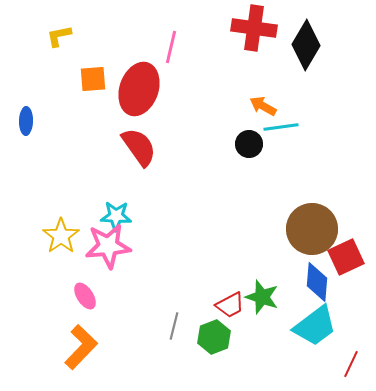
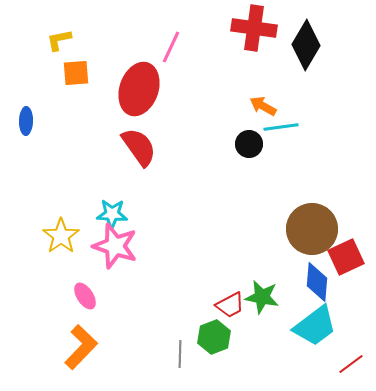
yellow L-shape: moved 4 px down
pink line: rotated 12 degrees clockwise
orange square: moved 17 px left, 6 px up
cyan star: moved 4 px left, 2 px up
pink star: moved 7 px right; rotated 24 degrees clockwise
green star: rotated 8 degrees counterclockwise
gray line: moved 6 px right, 28 px down; rotated 12 degrees counterclockwise
red line: rotated 28 degrees clockwise
